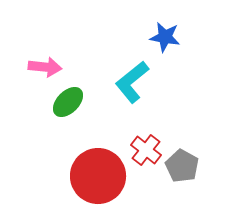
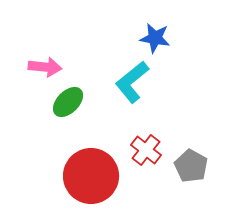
blue star: moved 10 px left, 1 px down
gray pentagon: moved 9 px right
red circle: moved 7 px left
